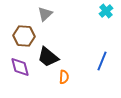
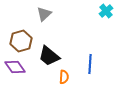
gray triangle: moved 1 px left
brown hexagon: moved 3 px left, 5 px down; rotated 20 degrees counterclockwise
black trapezoid: moved 1 px right, 1 px up
blue line: moved 12 px left, 3 px down; rotated 18 degrees counterclockwise
purple diamond: moved 5 px left; rotated 20 degrees counterclockwise
